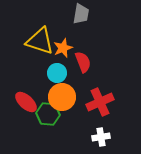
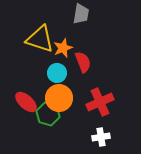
yellow triangle: moved 2 px up
orange circle: moved 3 px left, 1 px down
green hexagon: rotated 10 degrees clockwise
